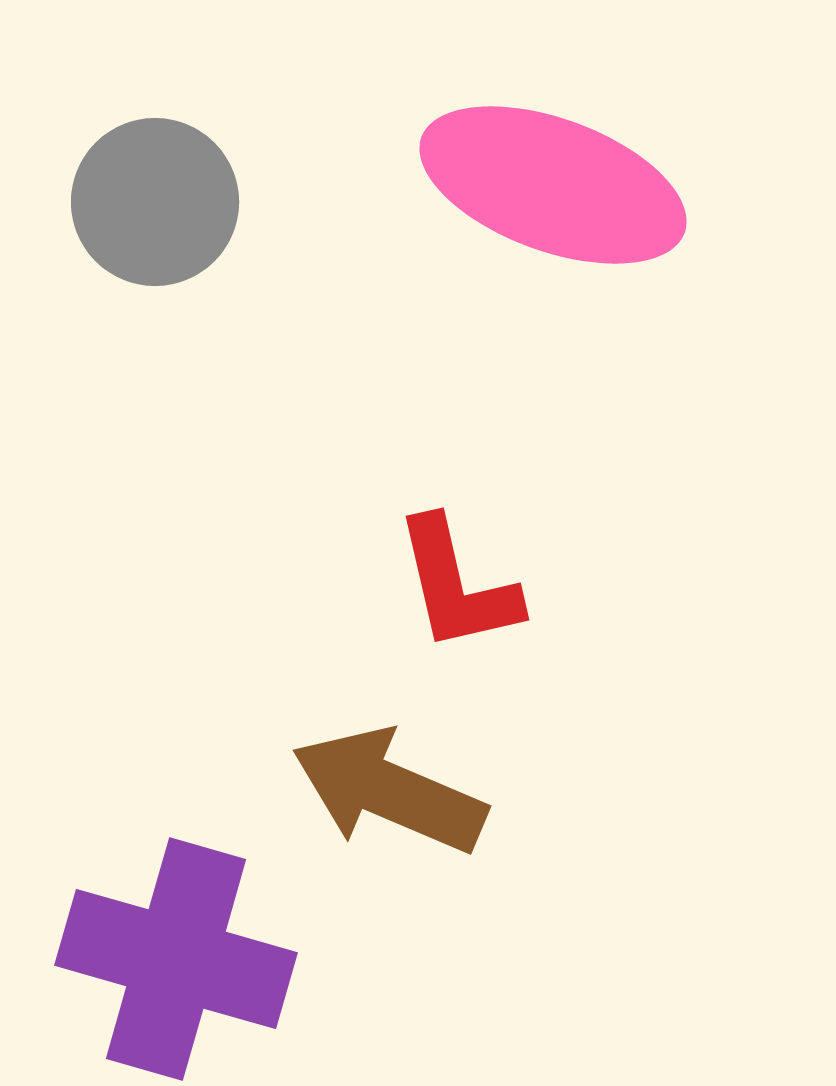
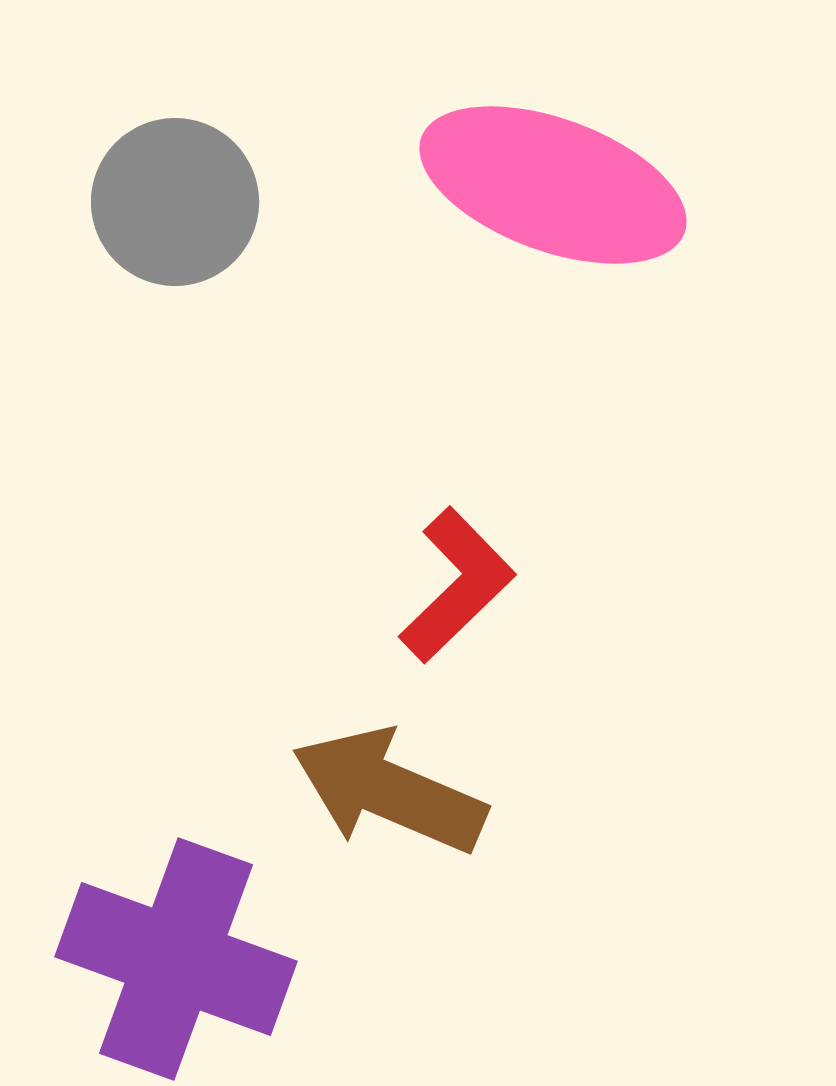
gray circle: moved 20 px right
red L-shape: rotated 121 degrees counterclockwise
purple cross: rotated 4 degrees clockwise
